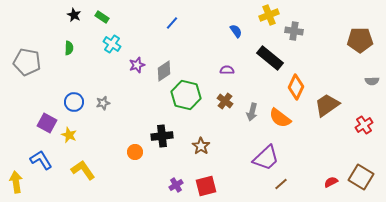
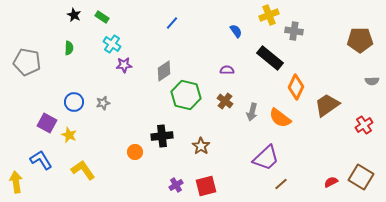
purple star: moved 13 px left; rotated 14 degrees clockwise
